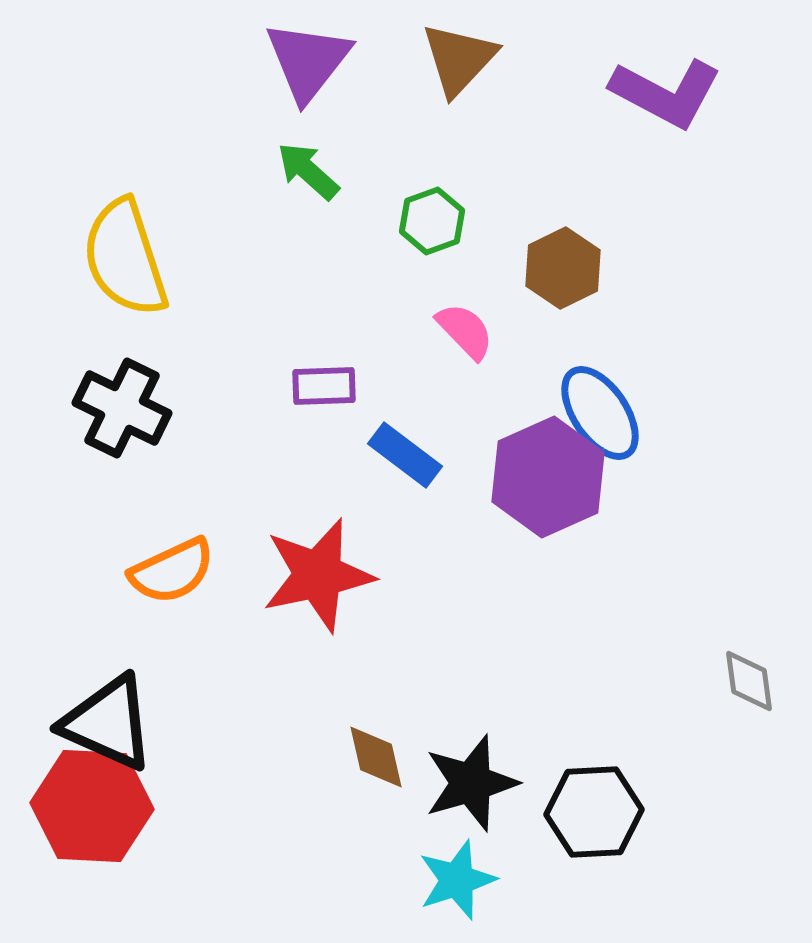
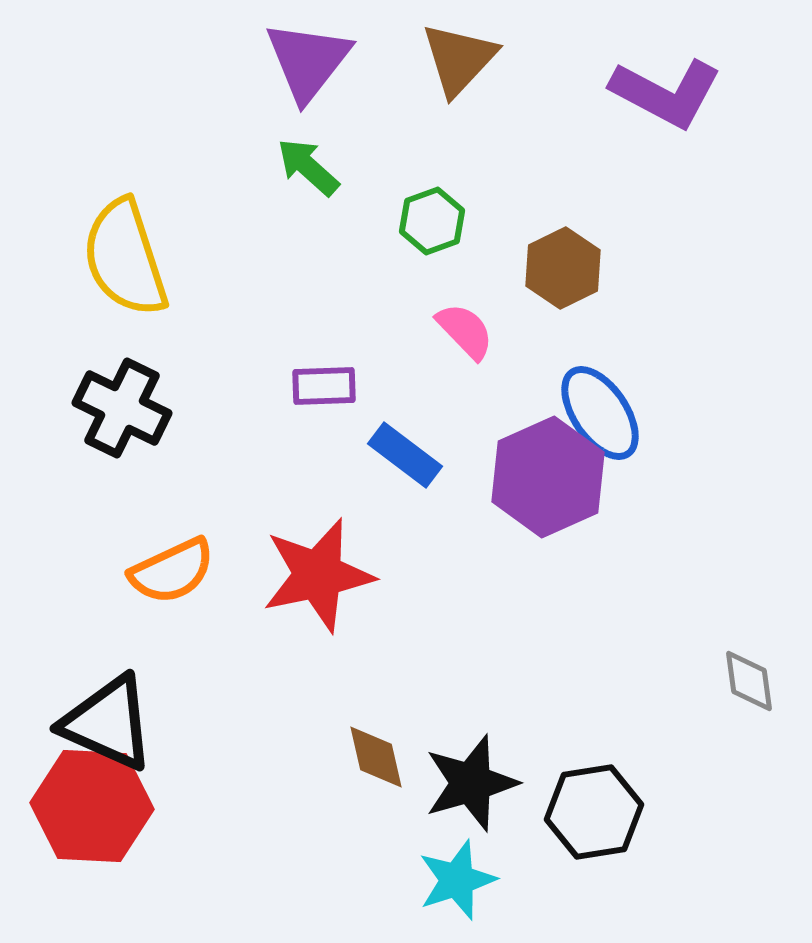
green arrow: moved 4 px up
black hexagon: rotated 6 degrees counterclockwise
